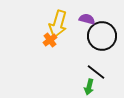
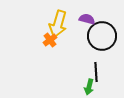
black line: rotated 48 degrees clockwise
